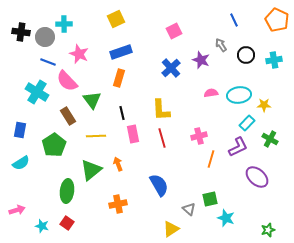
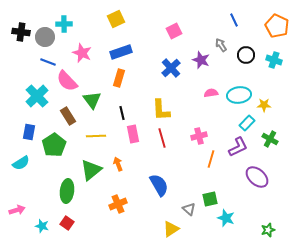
orange pentagon at (277, 20): moved 6 px down
pink star at (79, 54): moved 3 px right, 1 px up
cyan cross at (274, 60): rotated 28 degrees clockwise
cyan cross at (37, 92): moved 4 px down; rotated 15 degrees clockwise
blue rectangle at (20, 130): moved 9 px right, 2 px down
orange cross at (118, 204): rotated 12 degrees counterclockwise
